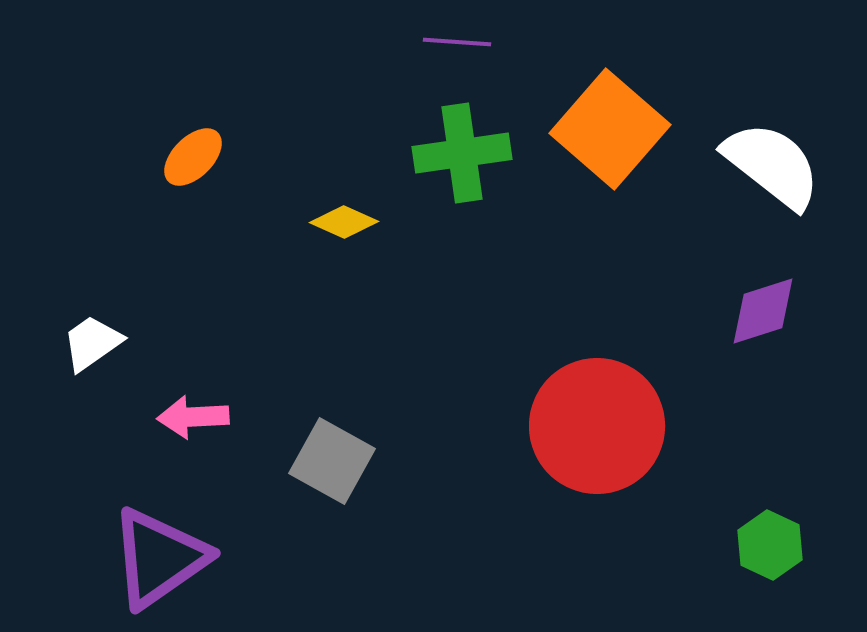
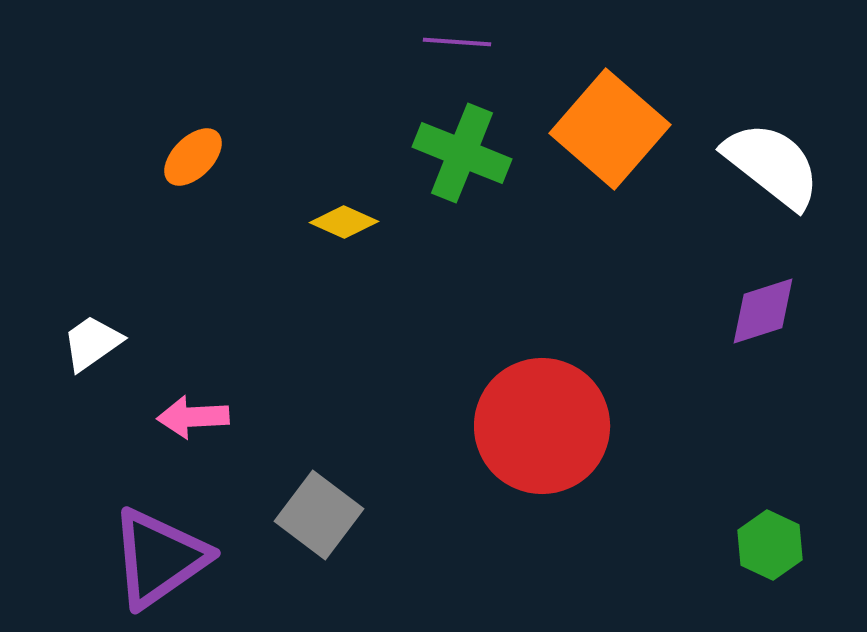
green cross: rotated 30 degrees clockwise
red circle: moved 55 px left
gray square: moved 13 px left, 54 px down; rotated 8 degrees clockwise
